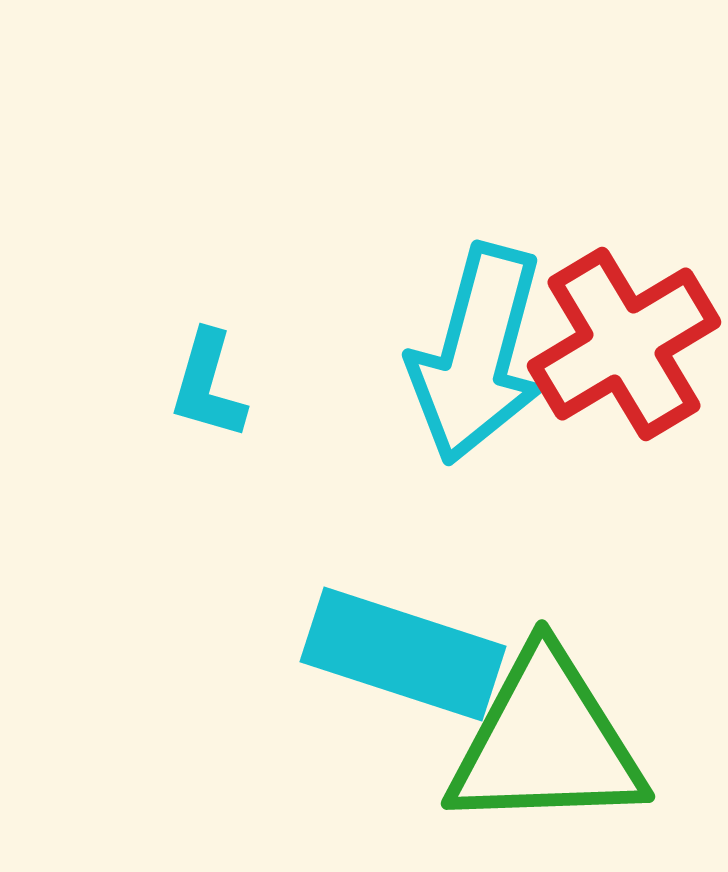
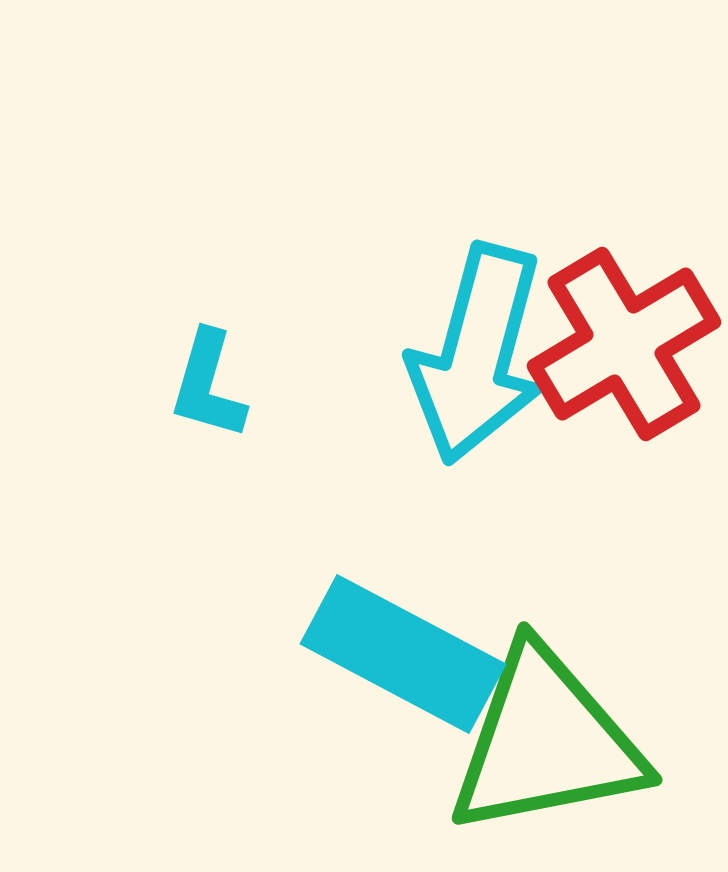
cyan rectangle: rotated 10 degrees clockwise
green triangle: rotated 9 degrees counterclockwise
